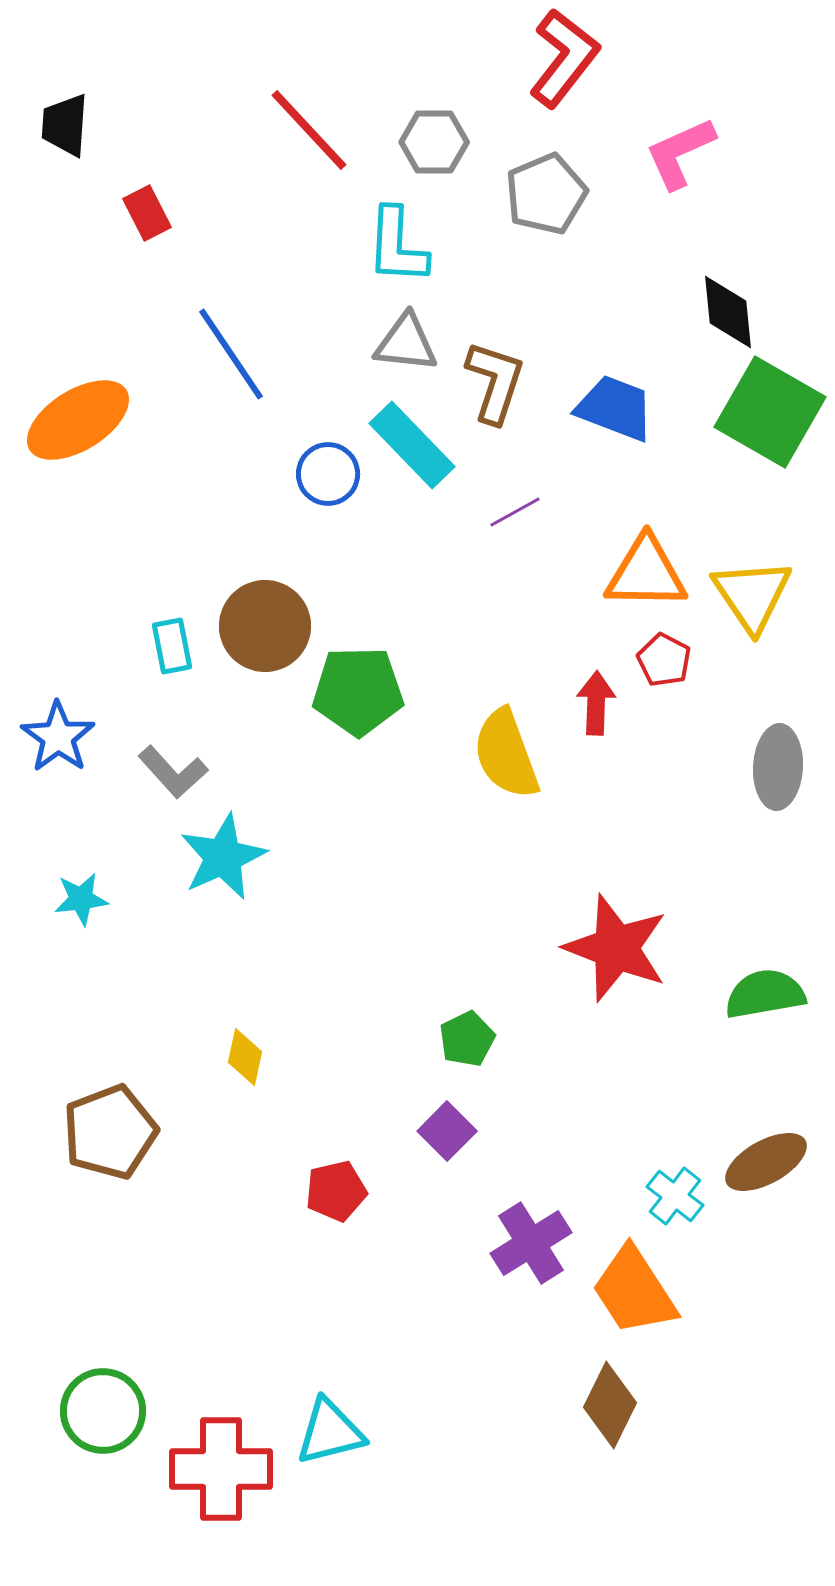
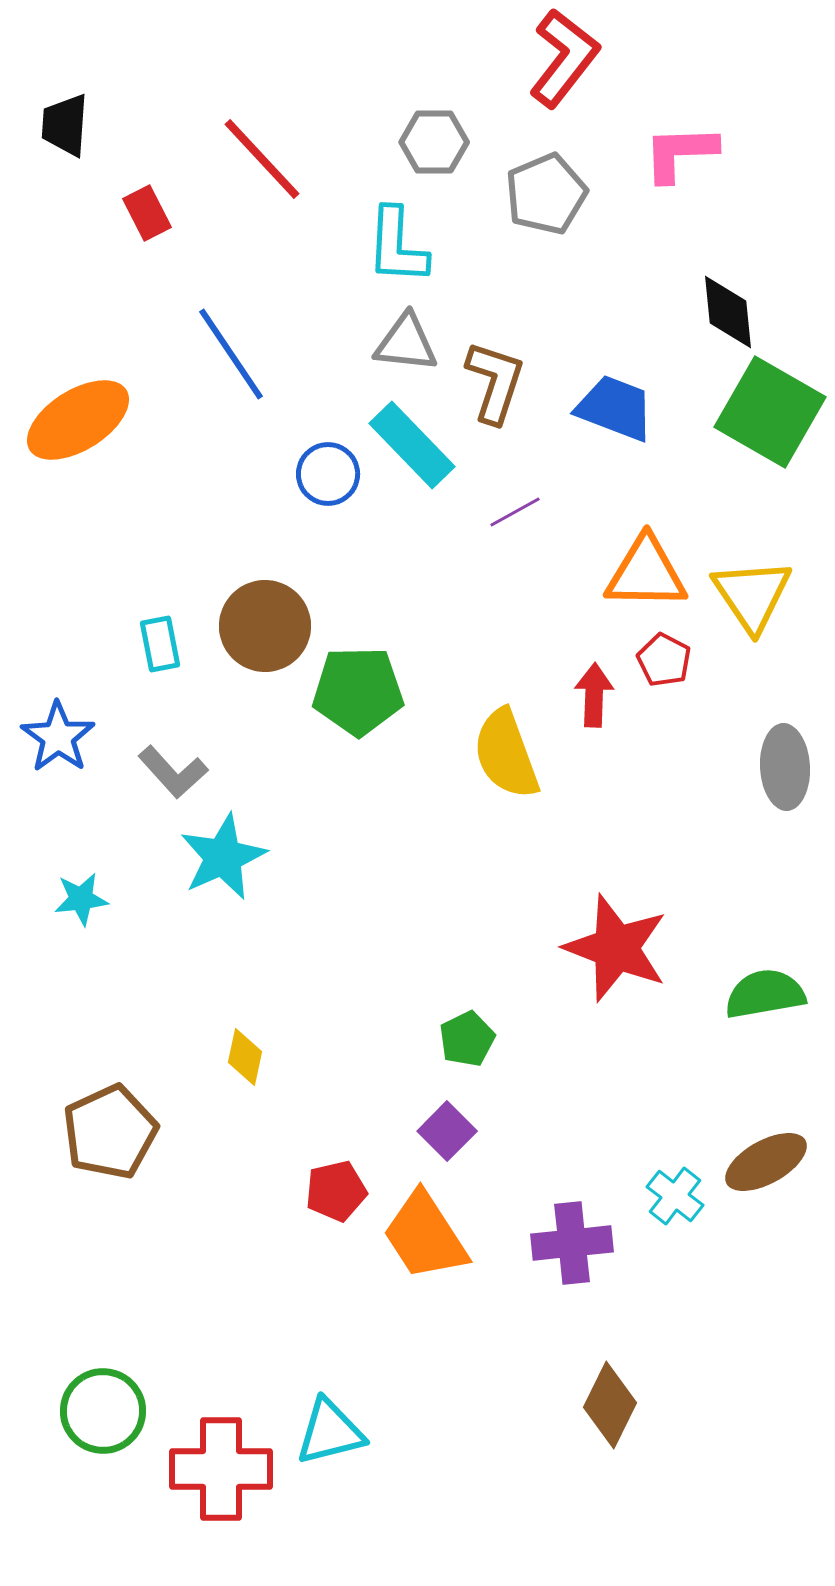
red line at (309, 130): moved 47 px left, 29 px down
pink L-shape at (680, 153): rotated 22 degrees clockwise
cyan rectangle at (172, 646): moved 12 px left, 2 px up
red arrow at (596, 703): moved 2 px left, 8 px up
gray ellipse at (778, 767): moved 7 px right; rotated 6 degrees counterclockwise
brown pentagon at (110, 1132): rotated 4 degrees counterclockwise
purple cross at (531, 1243): moved 41 px right; rotated 26 degrees clockwise
orange trapezoid at (634, 1291): moved 209 px left, 55 px up
